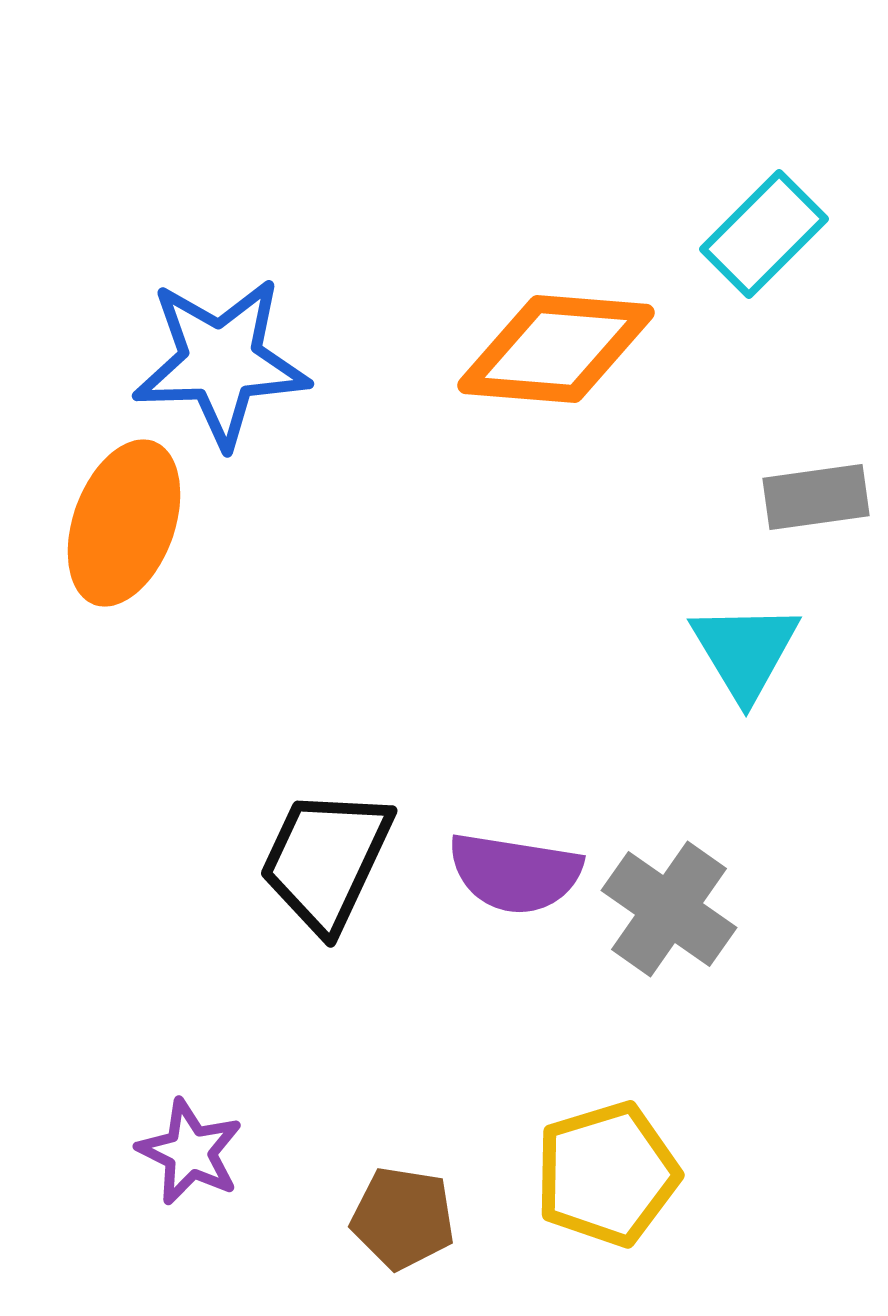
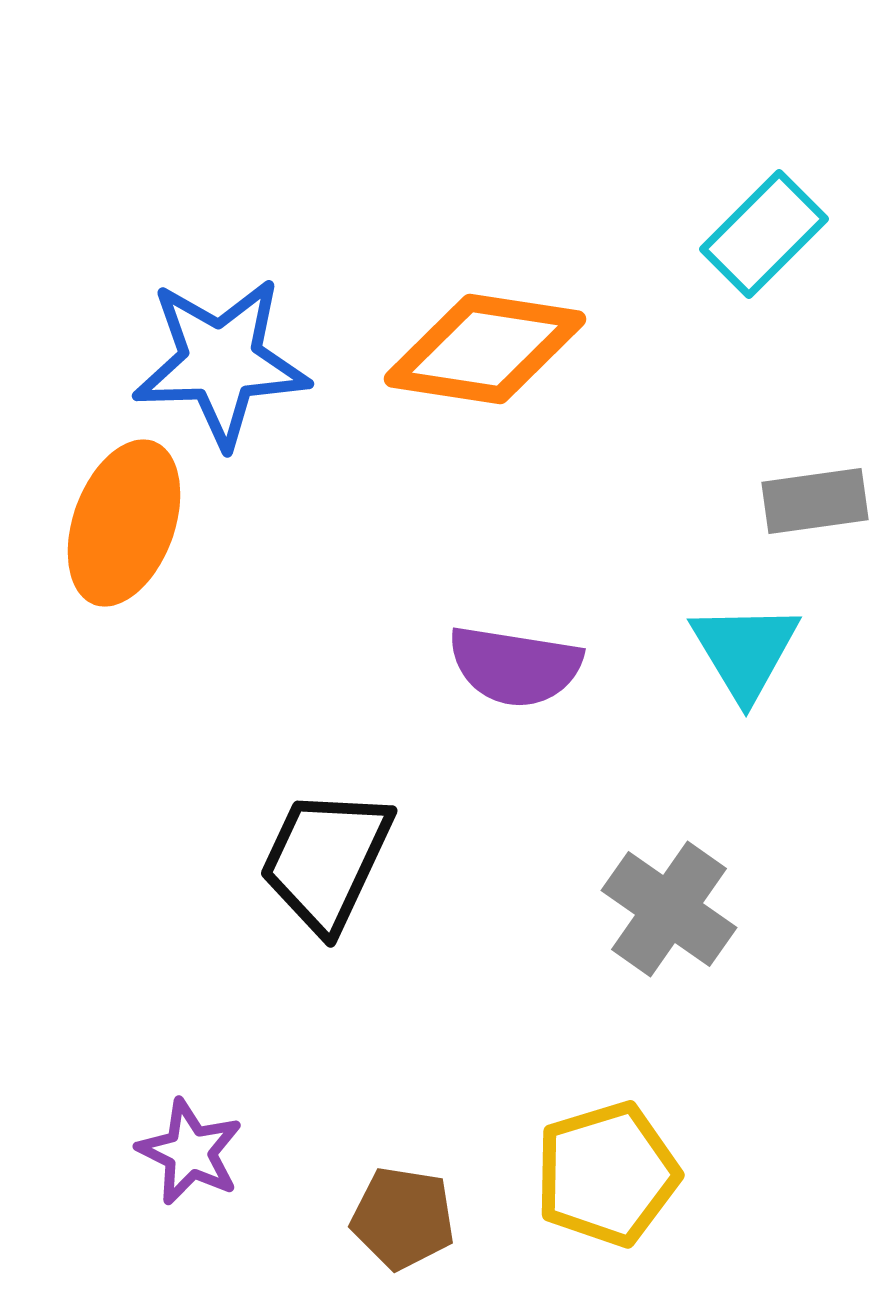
orange diamond: moved 71 px left; rotated 4 degrees clockwise
gray rectangle: moved 1 px left, 4 px down
purple semicircle: moved 207 px up
